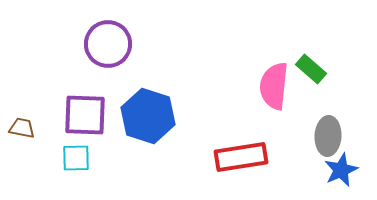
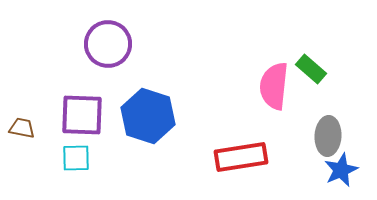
purple square: moved 3 px left
